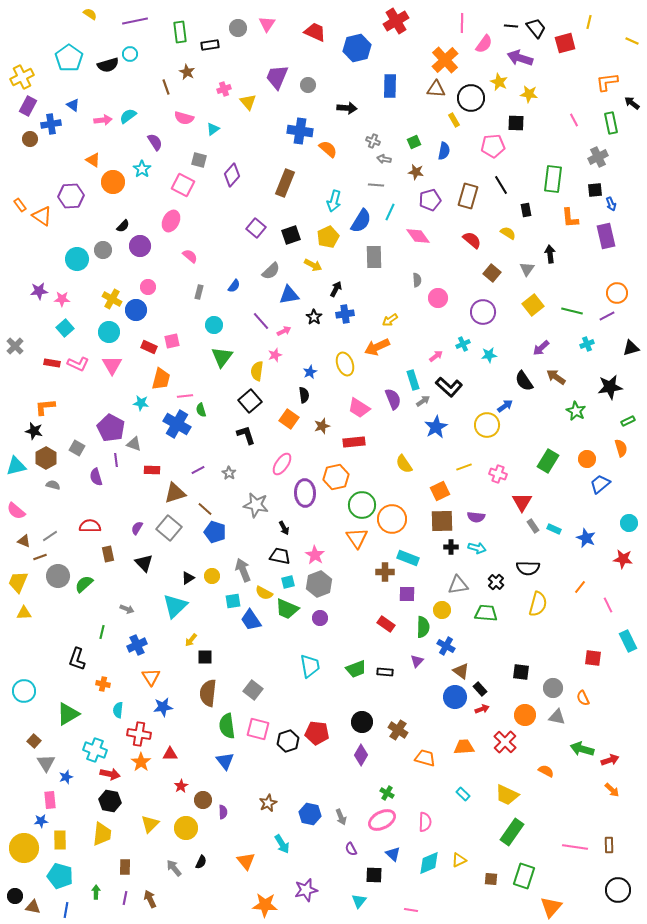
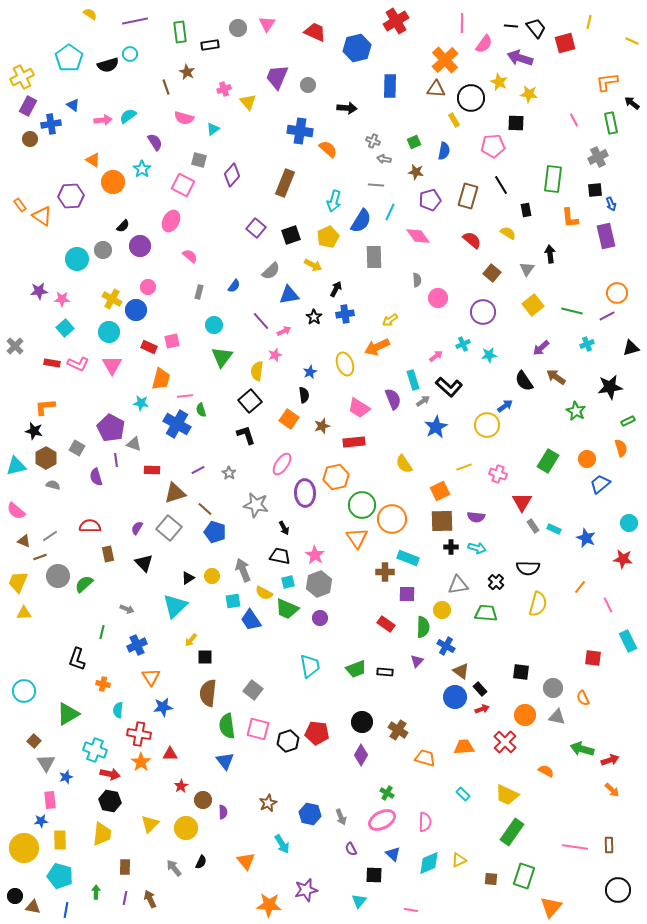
orange star at (265, 905): moved 4 px right
